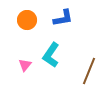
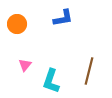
orange circle: moved 10 px left, 4 px down
cyan L-shape: moved 26 px down; rotated 15 degrees counterclockwise
brown line: rotated 8 degrees counterclockwise
